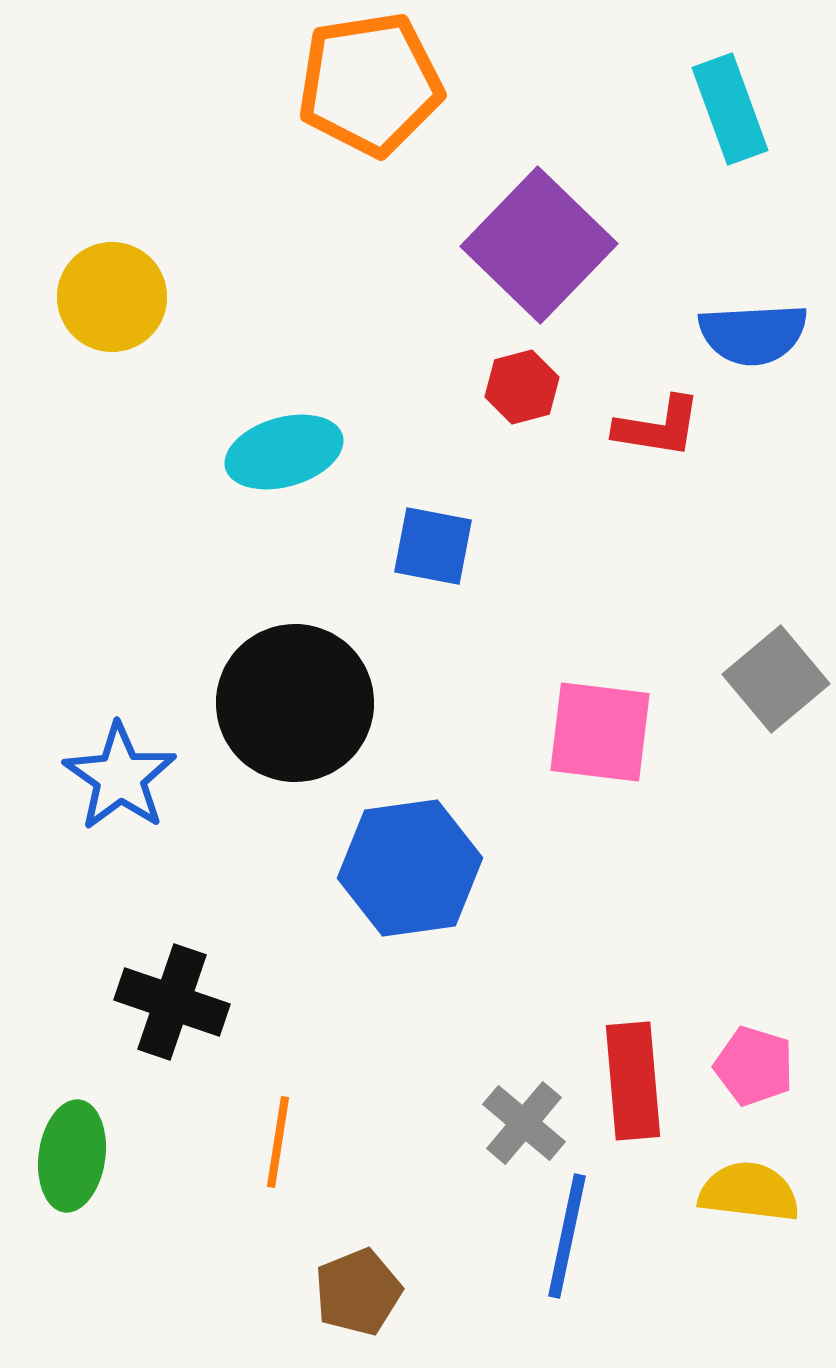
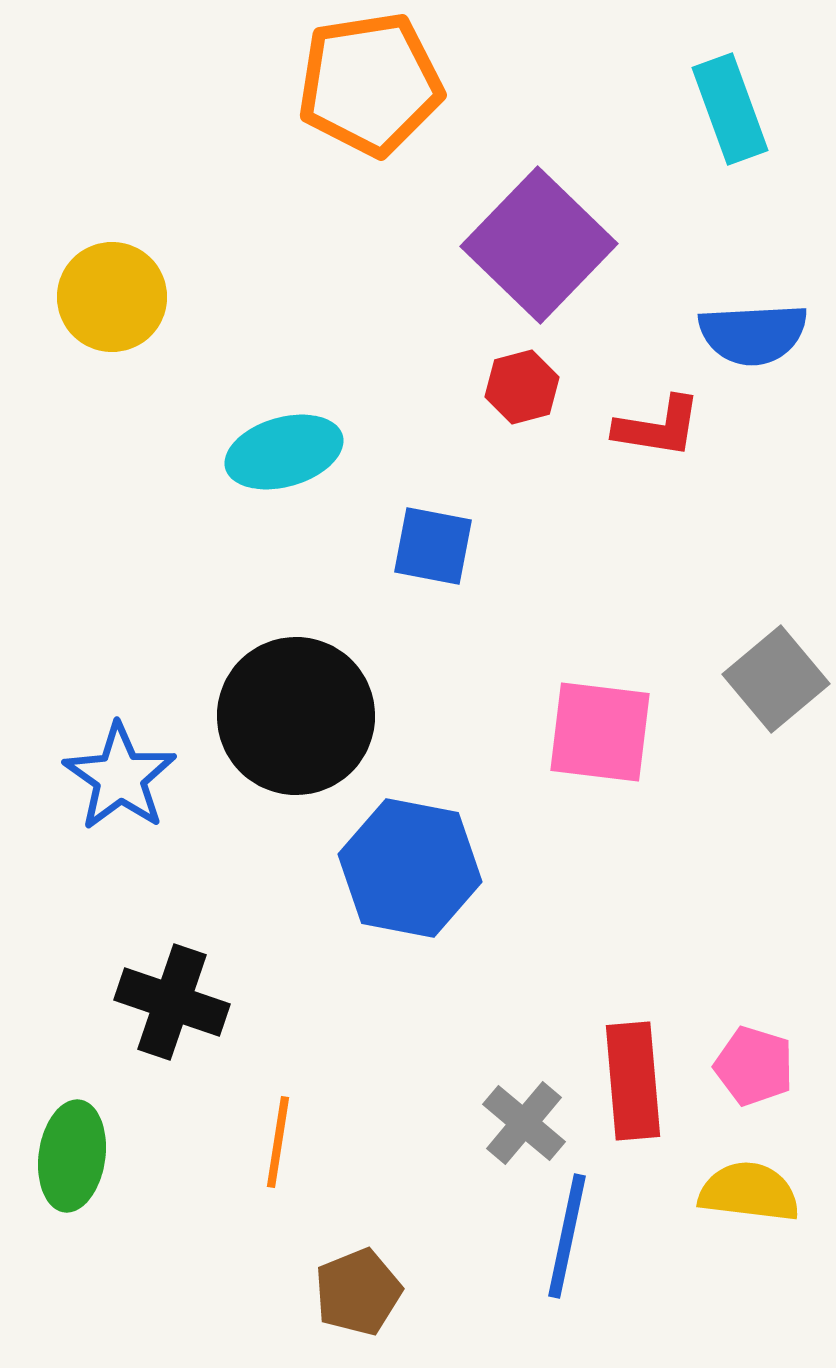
black circle: moved 1 px right, 13 px down
blue hexagon: rotated 19 degrees clockwise
